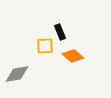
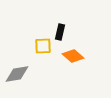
black rectangle: rotated 35 degrees clockwise
yellow square: moved 2 px left
